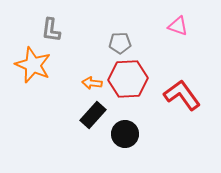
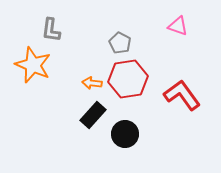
gray pentagon: rotated 30 degrees clockwise
red hexagon: rotated 6 degrees counterclockwise
